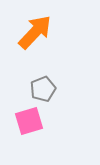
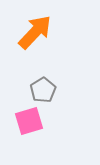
gray pentagon: moved 1 px down; rotated 10 degrees counterclockwise
